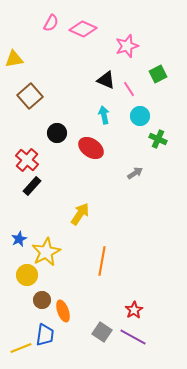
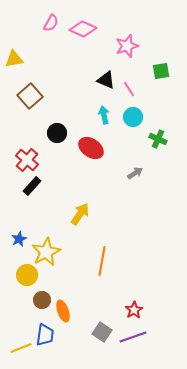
green square: moved 3 px right, 3 px up; rotated 18 degrees clockwise
cyan circle: moved 7 px left, 1 px down
purple line: rotated 48 degrees counterclockwise
